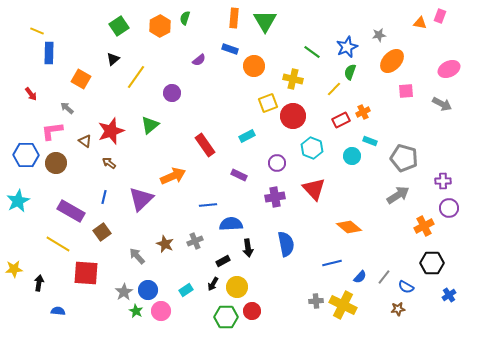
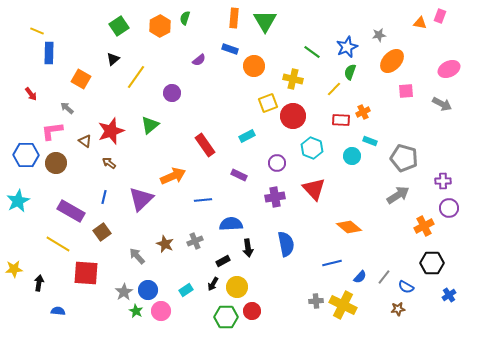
red rectangle at (341, 120): rotated 30 degrees clockwise
blue line at (208, 205): moved 5 px left, 5 px up
